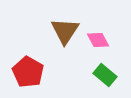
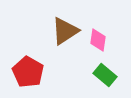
brown triangle: rotated 24 degrees clockwise
pink diamond: rotated 35 degrees clockwise
